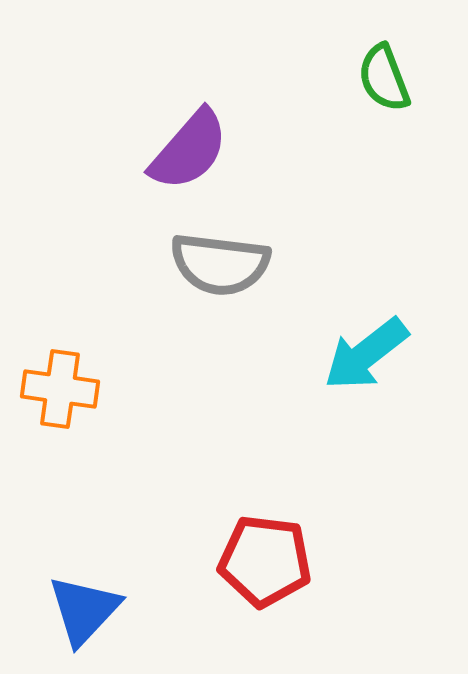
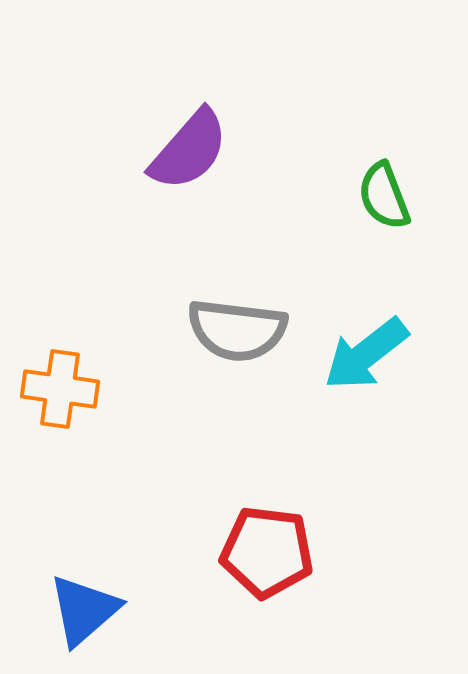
green semicircle: moved 118 px down
gray semicircle: moved 17 px right, 66 px down
red pentagon: moved 2 px right, 9 px up
blue triangle: rotated 6 degrees clockwise
